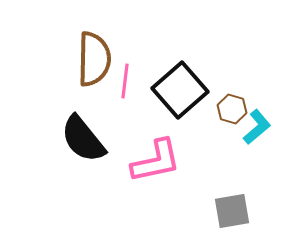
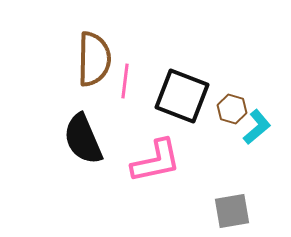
black square: moved 2 px right, 6 px down; rotated 28 degrees counterclockwise
black semicircle: rotated 16 degrees clockwise
